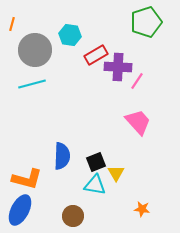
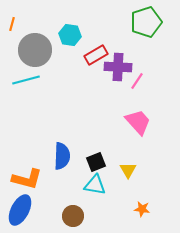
cyan line: moved 6 px left, 4 px up
yellow triangle: moved 12 px right, 3 px up
